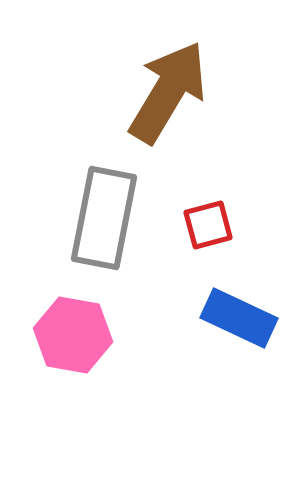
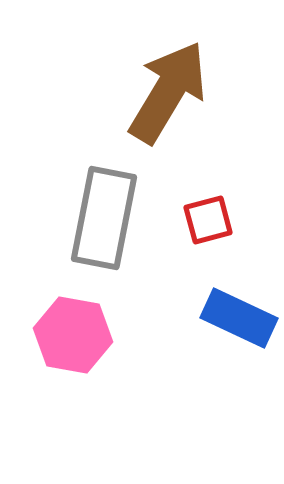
red square: moved 5 px up
